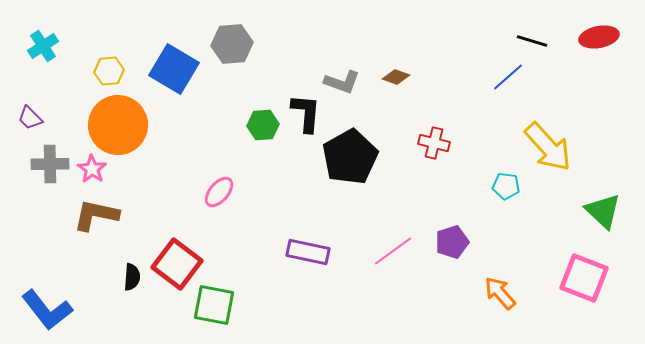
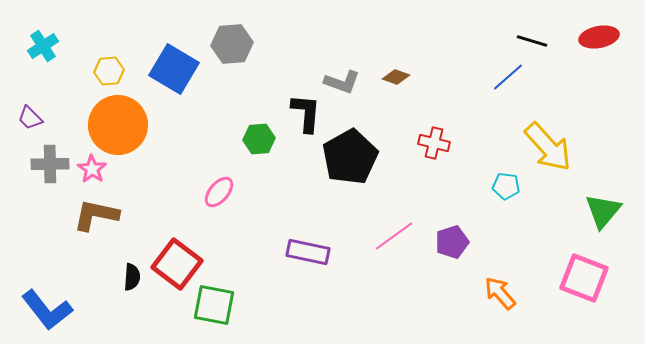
green hexagon: moved 4 px left, 14 px down
green triangle: rotated 27 degrees clockwise
pink line: moved 1 px right, 15 px up
